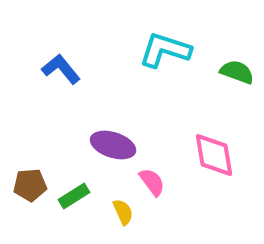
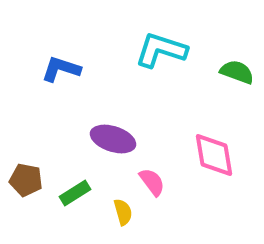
cyan L-shape: moved 4 px left
blue L-shape: rotated 33 degrees counterclockwise
purple ellipse: moved 6 px up
brown pentagon: moved 4 px left, 5 px up; rotated 16 degrees clockwise
green rectangle: moved 1 px right, 3 px up
yellow semicircle: rotated 8 degrees clockwise
